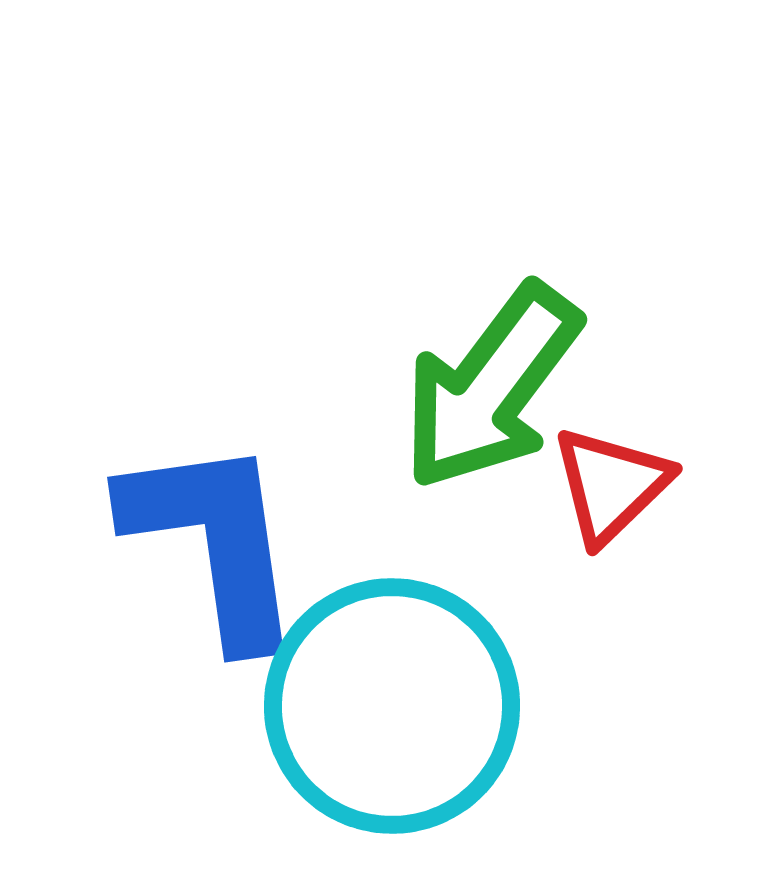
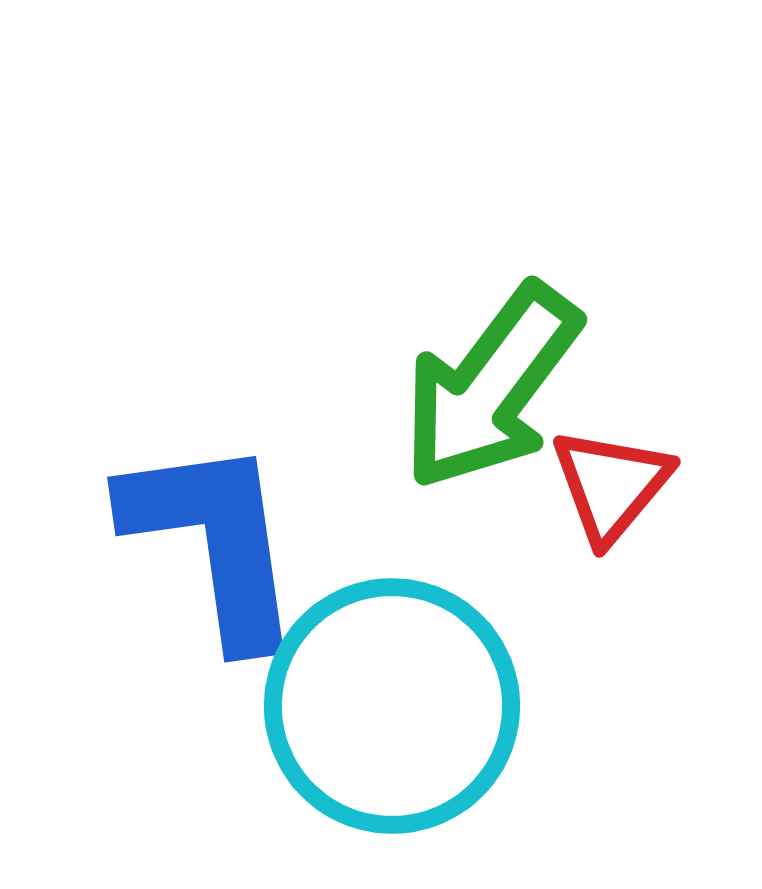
red triangle: rotated 6 degrees counterclockwise
